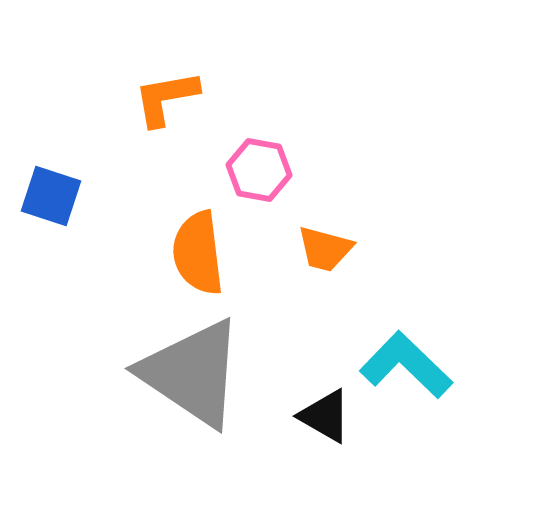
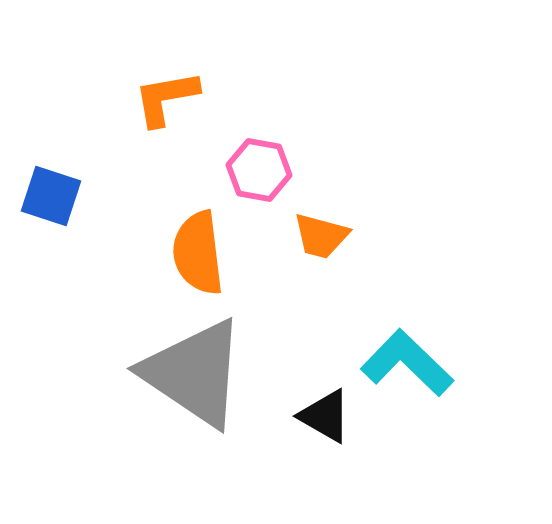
orange trapezoid: moved 4 px left, 13 px up
cyan L-shape: moved 1 px right, 2 px up
gray triangle: moved 2 px right
